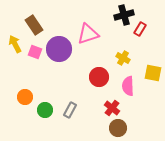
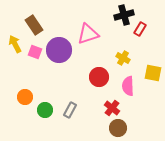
purple circle: moved 1 px down
